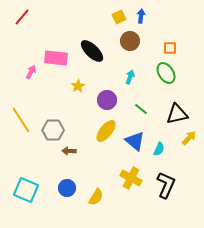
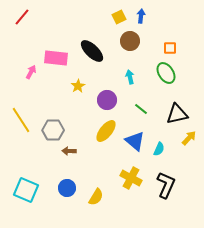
cyan arrow: rotated 32 degrees counterclockwise
